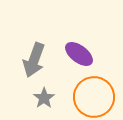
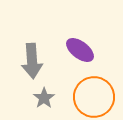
purple ellipse: moved 1 px right, 4 px up
gray arrow: moved 2 px left, 1 px down; rotated 24 degrees counterclockwise
